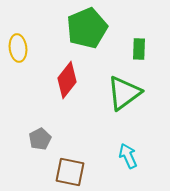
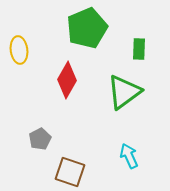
yellow ellipse: moved 1 px right, 2 px down
red diamond: rotated 9 degrees counterclockwise
green triangle: moved 1 px up
cyan arrow: moved 1 px right
brown square: rotated 8 degrees clockwise
